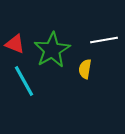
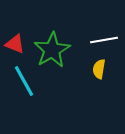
yellow semicircle: moved 14 px right
